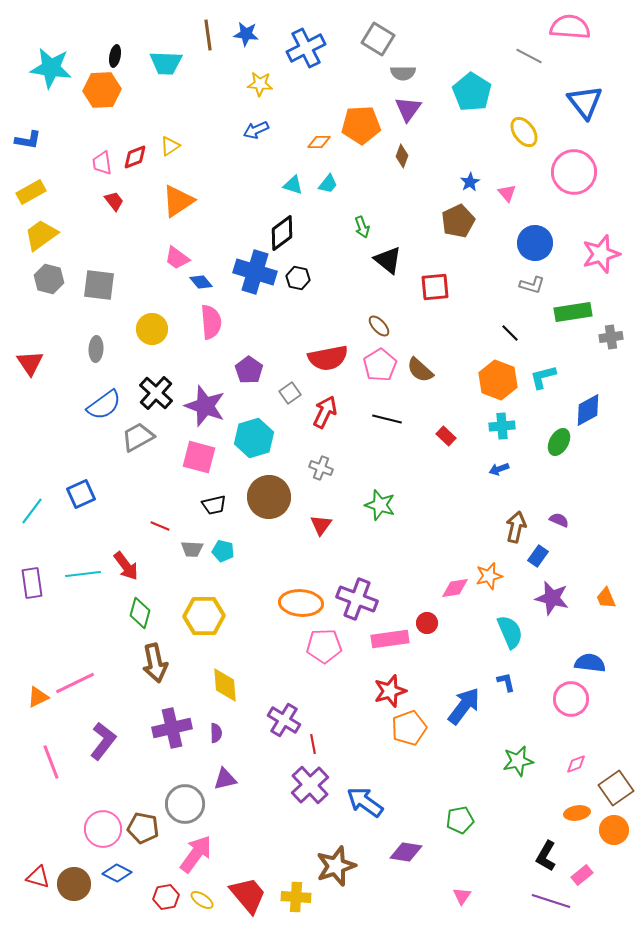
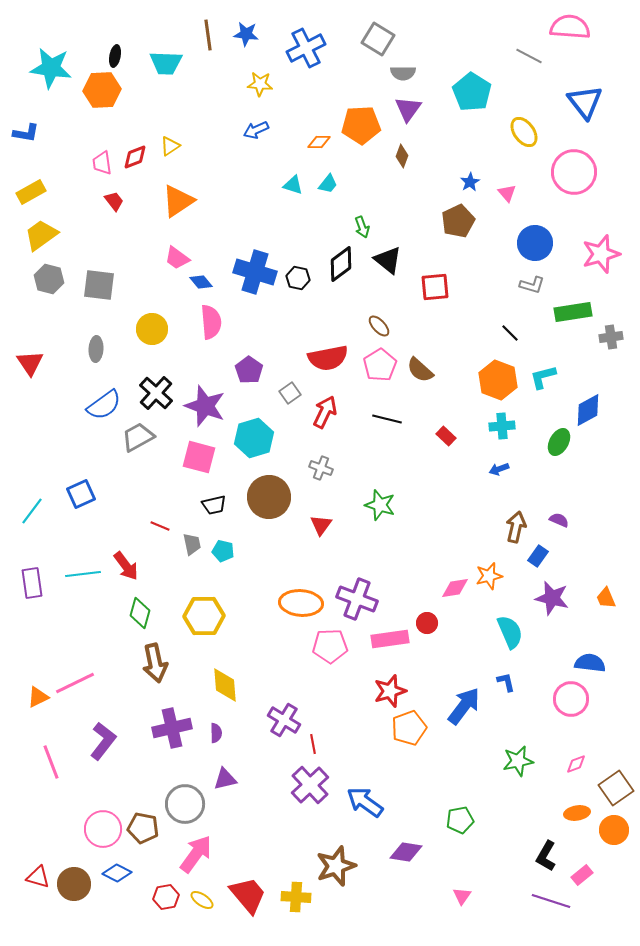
blue L-shape at (28, 140): moved 2 px left, 7 px up
black diamond at (282, 233): moved 59 px right, 31 px down
gray trapezoid at (192, 549): moved 5 px up; rotated 105 degrees counterclockwise
pink pentagon at (324, 646): moved 6 px right
